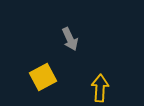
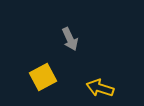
yellow arrow: rotated 76 degrees counterclockwise
